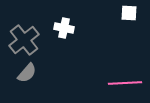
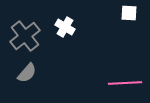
white cross: moved 1 px right, 1 px up; rotated 18 degrees clockwise
gray cross: moved 1 px right, 4 px up
